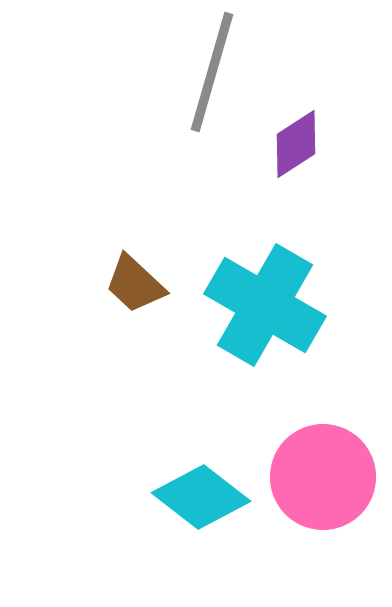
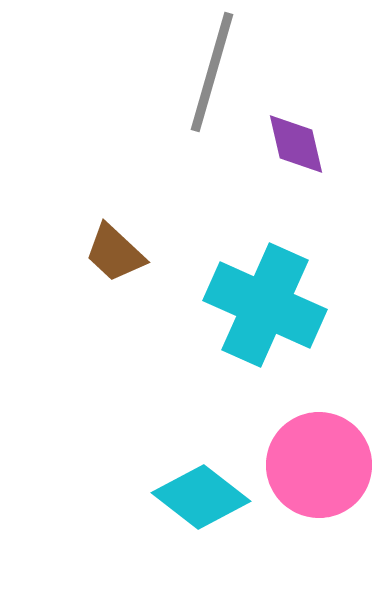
purple diamond: rotated 70 degrees counterclockwise
brown trapezoid: moved 20 px left, 31 px up
cyan cross: rotated 6 degrees counterclockwise
pink circle: moved 4 px left, 12 px up
